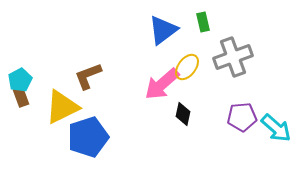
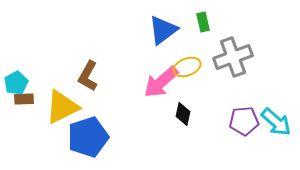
yellow ellipse: rotated 32 degrees clockwise
brown L-shape: rotated 40 degrees counterclockwise
cyan pentagon: moved 4 px left, 3 px down
pink arrow: moved 1 px left, 2 px up
brown rectangle: moved 3 px right, 2 px down; rotated 72 degrees counterclockwise
purple pentagon: moved 2 px right, 4 px down
cyan arrow: moved 6 px up
